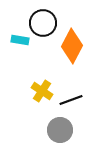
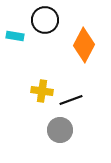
black circle: moved 2 px right, 3 px up
cyan rectangle: moved 5 px left, 4 px up
orange diamond: moved 12 px right, 1 px up
yellow cross: rotated 25 degrees counterclockwise
